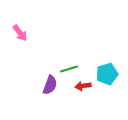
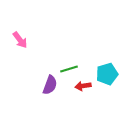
pink arrow: moved 7 px down
